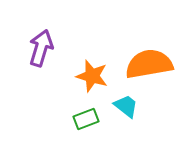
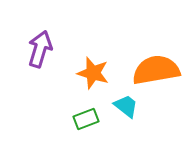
purple arrow: moved 1 px left, 1 px down
orange semicircle: moved 7 px right, 6 px down
orange star: moved 1 px right, 3 px up
